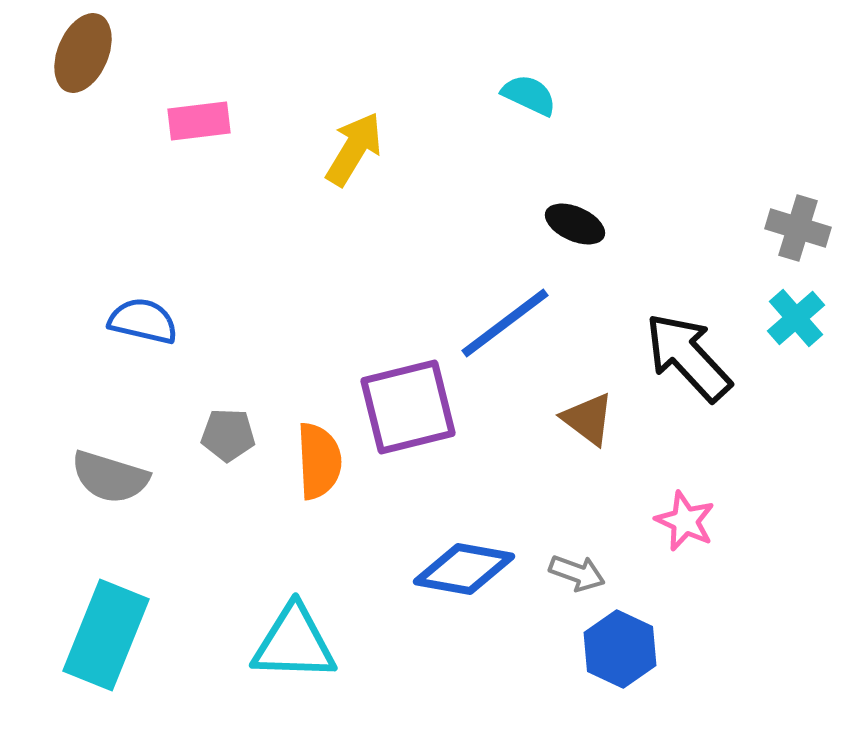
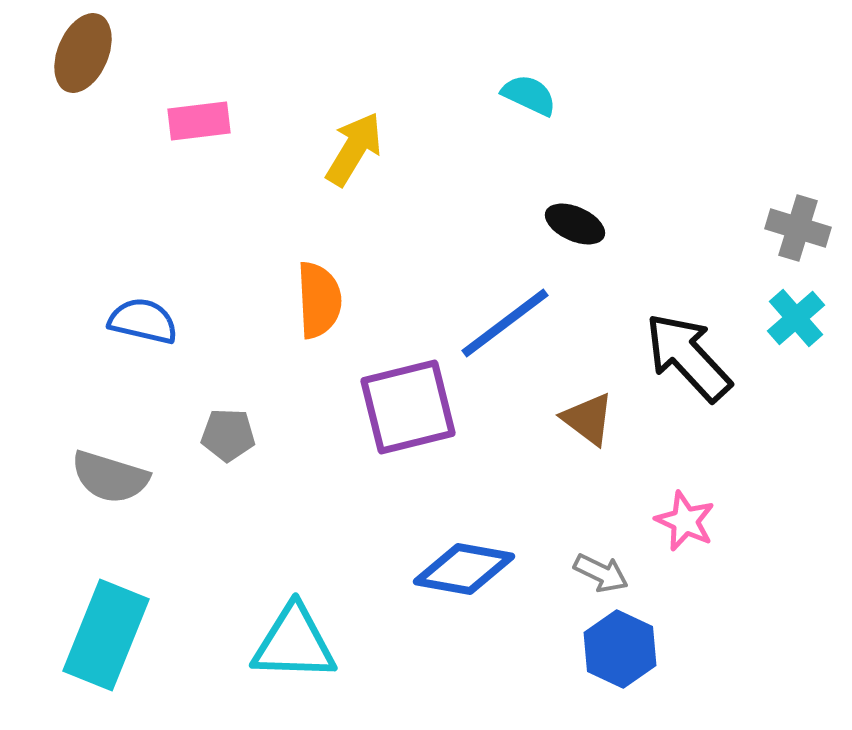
orange semicircle: moved 161 px up
gray arrow: moved 24 px right; rotated 6 degrees clockwise
